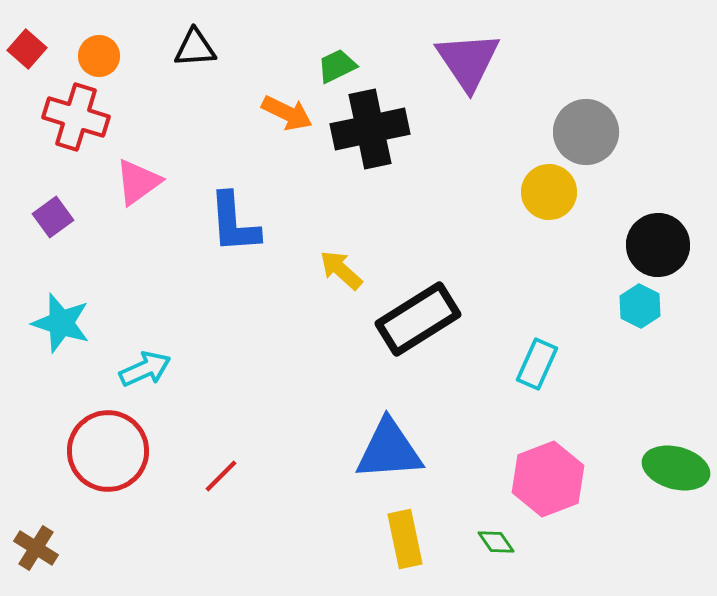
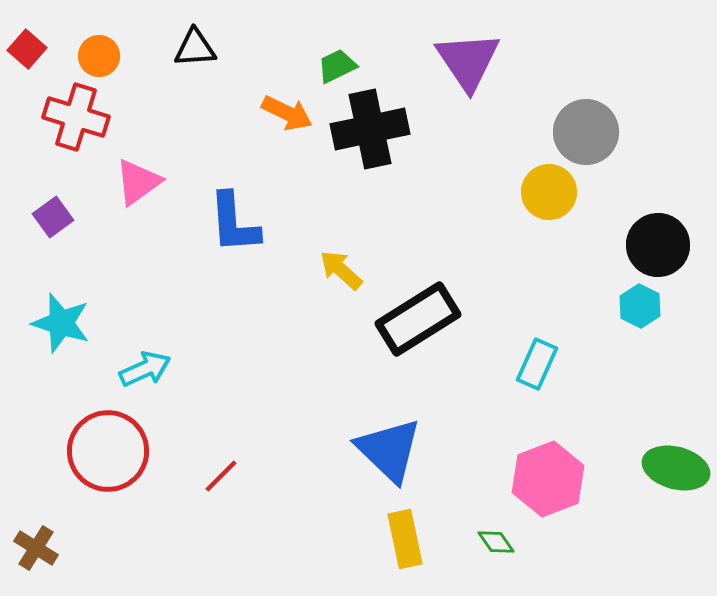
blue triangle: rotated 48 degrees clockwise
